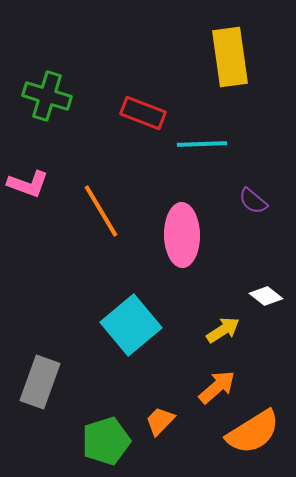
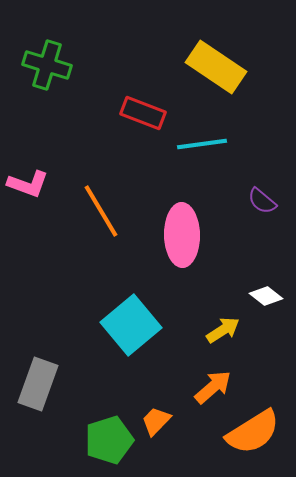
yellow rectangle: moved 14 px left, 10 px down; rotated 48 degrees counterclockwise
green cross: moved 31 px up
cyan line: rotated 6 degrees counterclockwise
purple semicircle: moved 9 px right
gray rectangle: moved 2 px left, 2 px down
orange arrow: moved 4 px left
orange trapezoid: moved 4 px left
green pentagon: moved 3 px right, 1 px up
